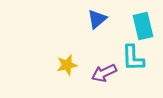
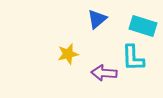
cyan rectangle: rotated 60 degrees counterclockwise
yellow star: moved 1 px right, 11 px up
purple arrow: rotated 30 degrees clockwise
